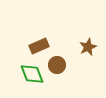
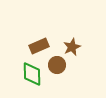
brown star: moved 16 px left
green diamond: rotated 20 degrees clockwise
